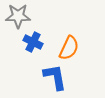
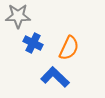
blue cross: moved 1 px down
blue L-shape: rotated 36 degrees counterclockwise
